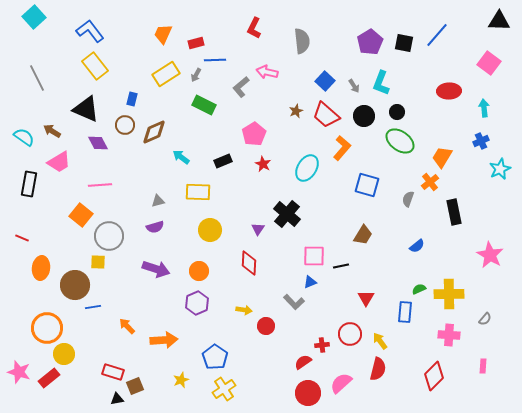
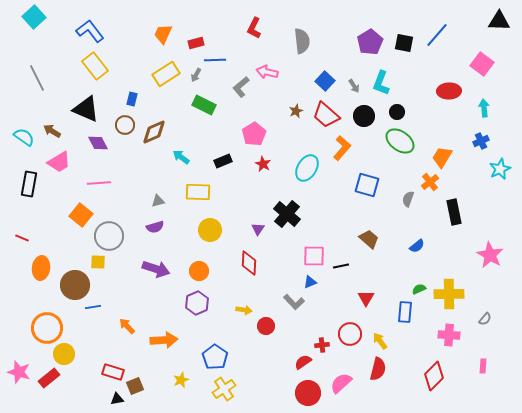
pink square at (489, 63): moved 7 px left, 1 px down
pink line at (100, 185): moved 1 px left, 2 px up
brown trapezoid at (363, 235): moved 6 px right, 4 px down; rotated 80 degrees counterclockwise
